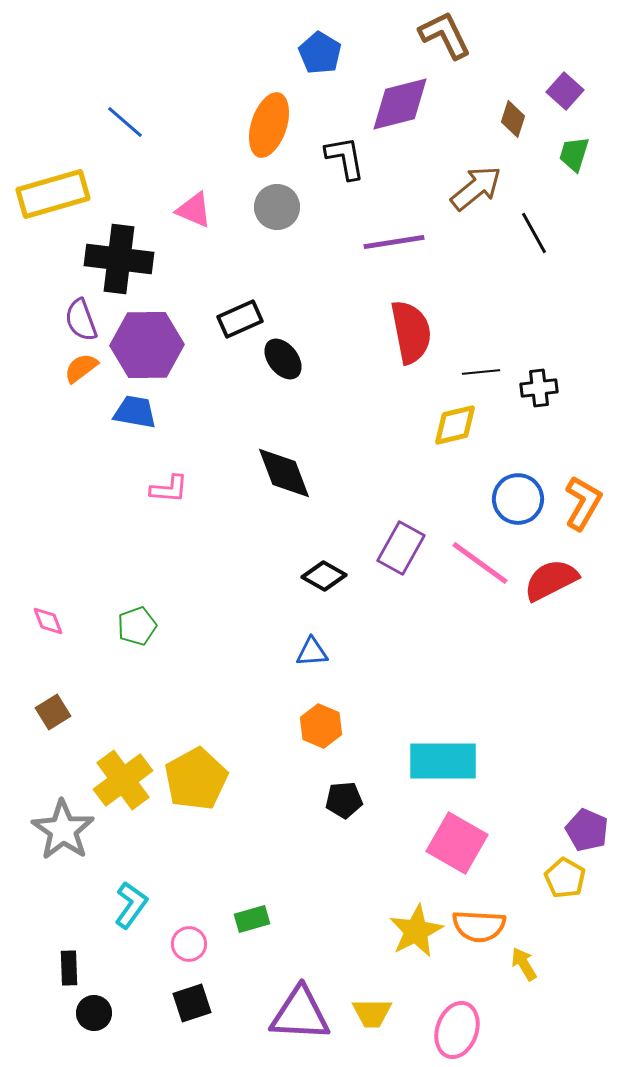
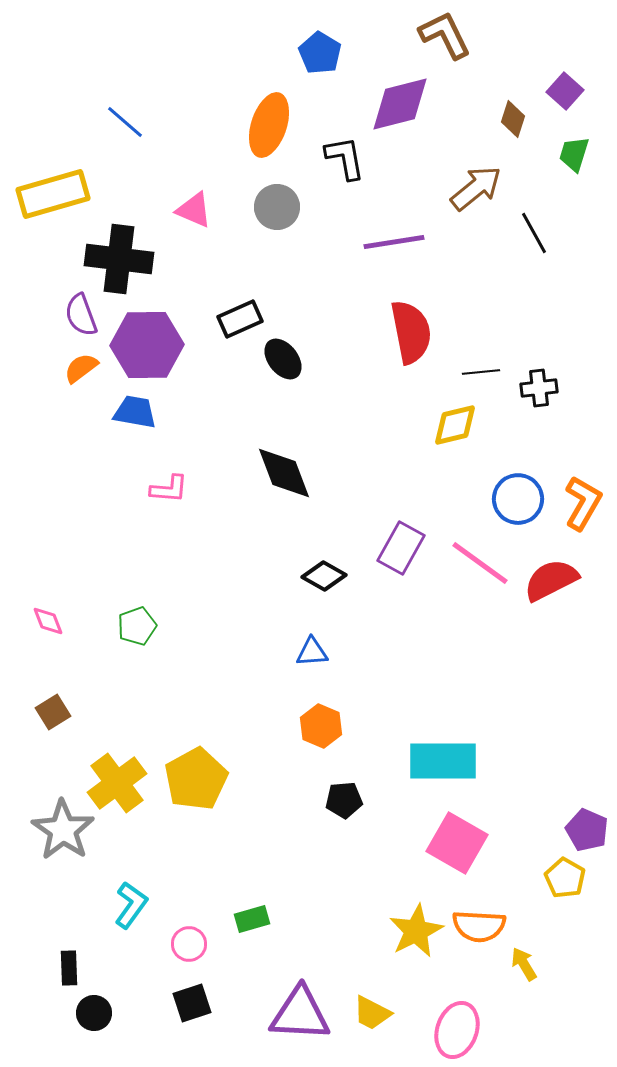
purple semicircle at (81, 320): moved 5 px up
yellow cross at (123, 780): moved 6 px left, 3 px down
yellow trapezoid at (372, 1013): rotated 27 degrees clockwise
